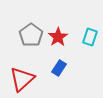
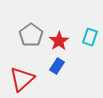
red star: moved 1 px right, 4 px down
blue rectangle: moved 2 px left, 2 px up
